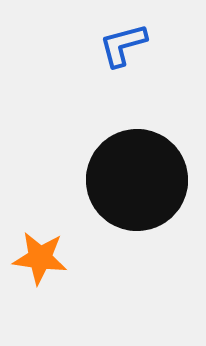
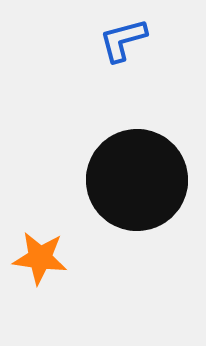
blue L-shape: moved 5 px up
